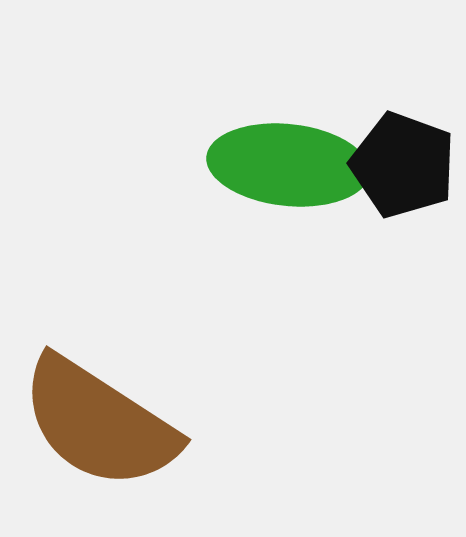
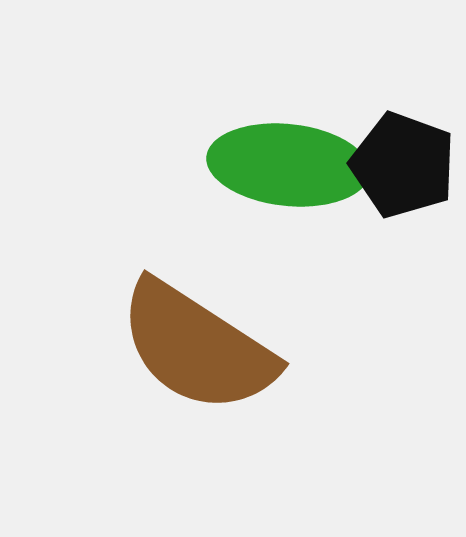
brown semicircle: moved 98 px right, 76 px up
